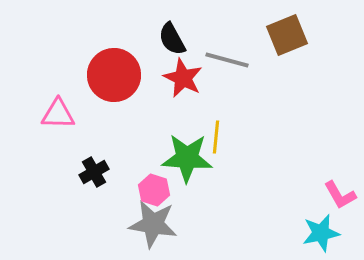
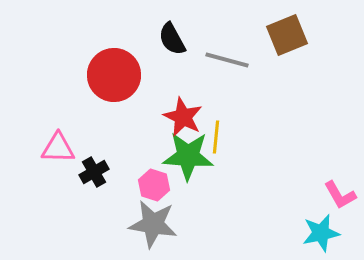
red star: moved 39 px down
pink triangle: moved 34 px down
green star: moved 1 px right, 2 px up
pink hexagon: moved 5 px up
